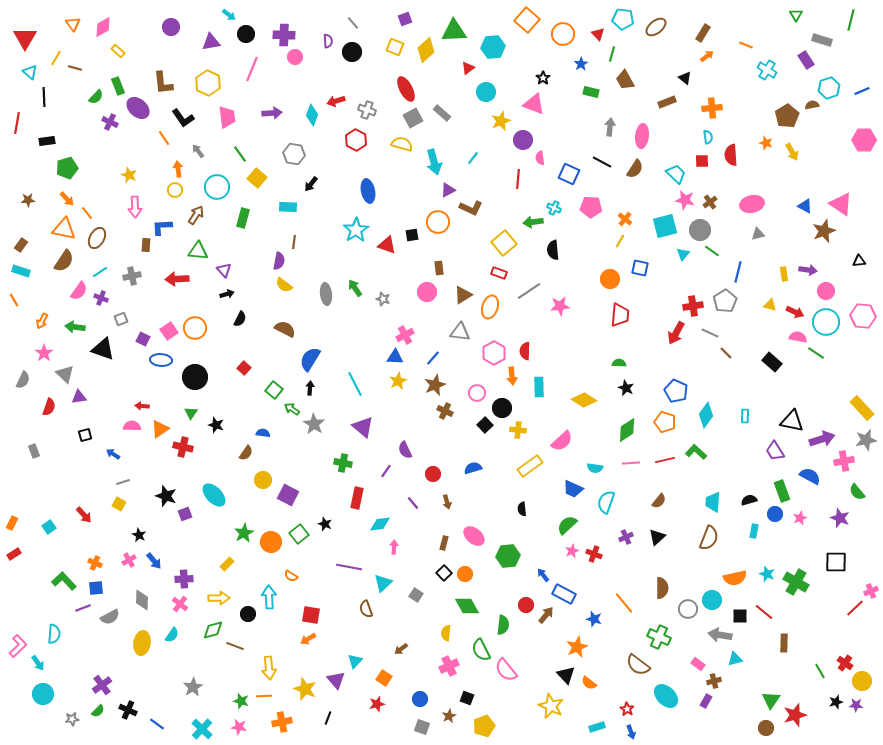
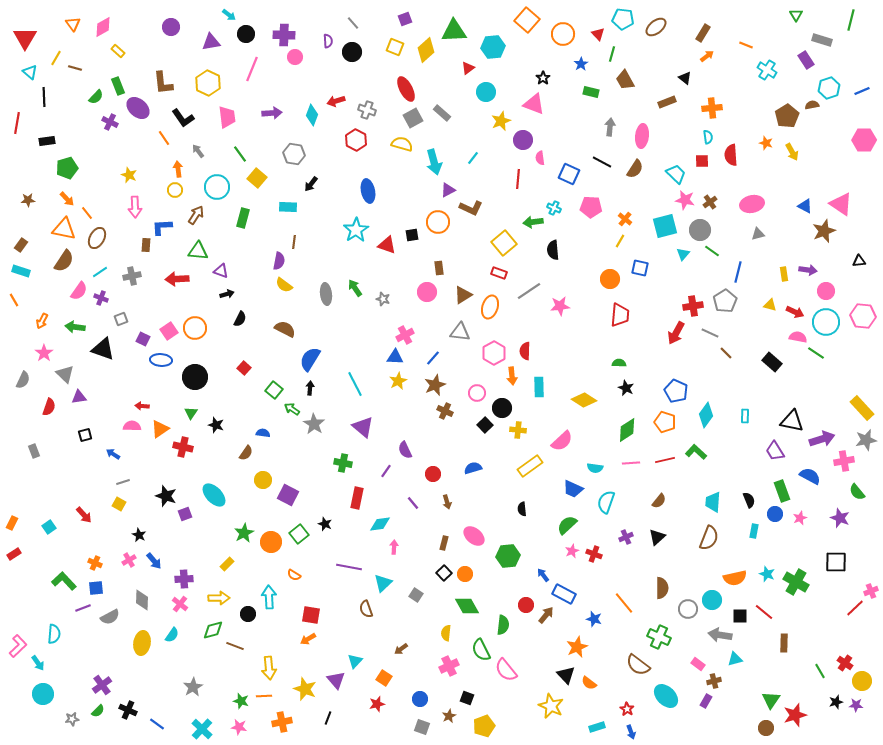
purple triangle at (224, 270): moved 3 px left, 1 px down; rotated 28 degrees counterclockwise
black semicircle at (749, 500): rotated 84 degrees clockwise
orange semicircle at (291, 576): moved 3 px right, 1 px up
